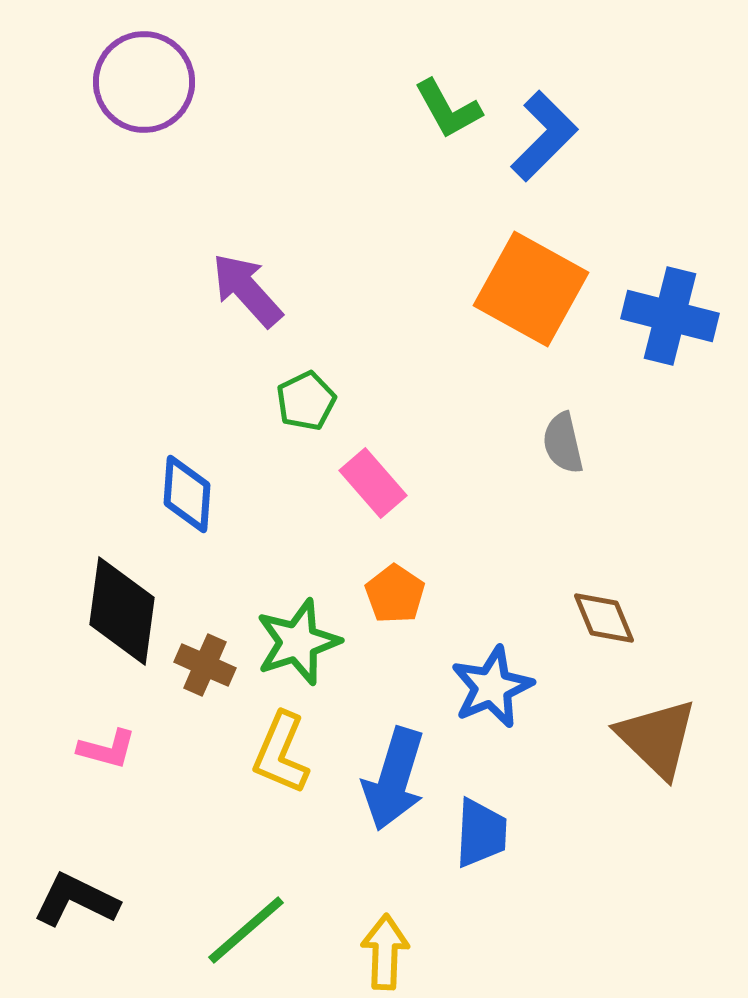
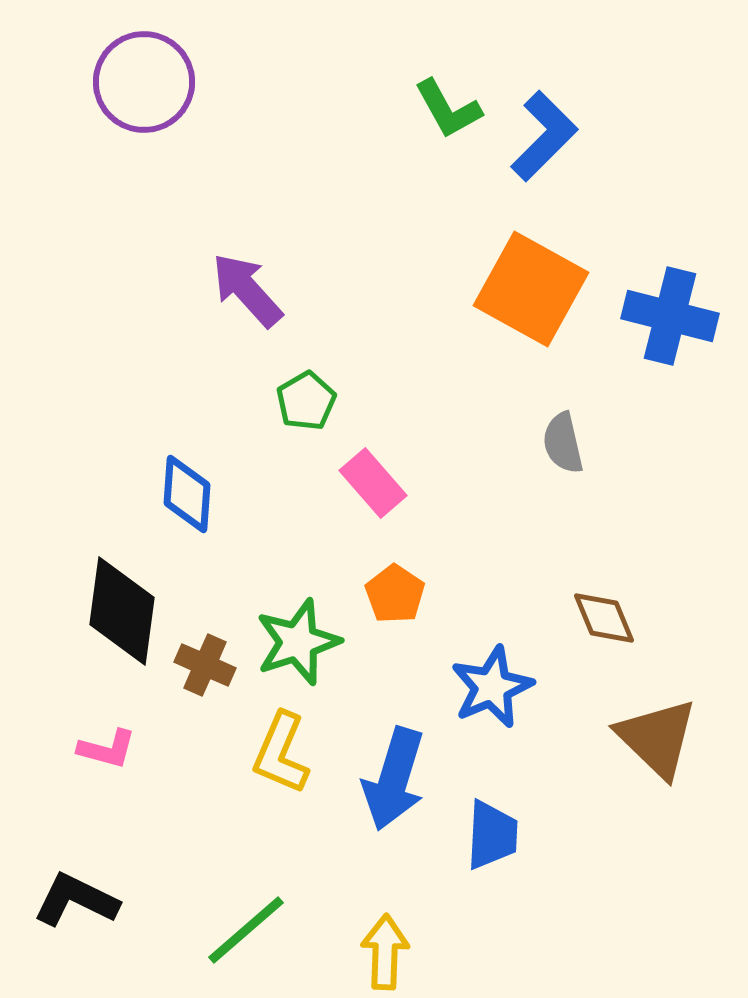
green pentagon: rotated 4 degrees counterclockwise
blue trapezoid: moved 11 px right, 2 px down
